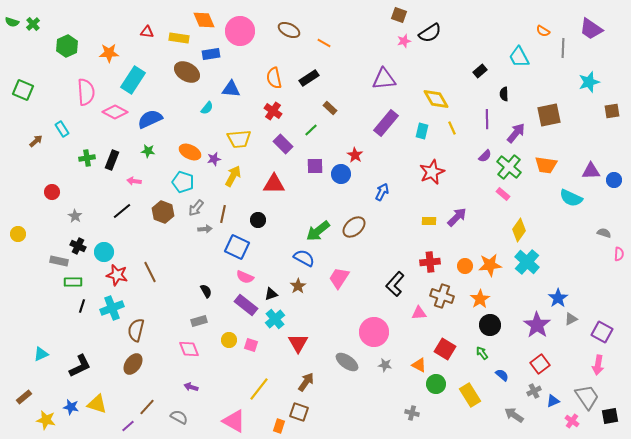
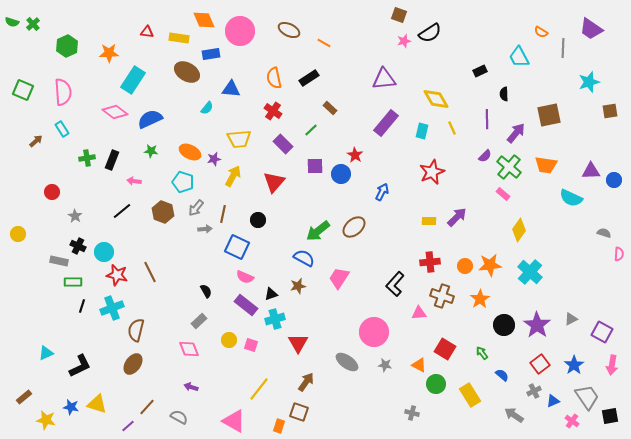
orange semicircle at (543, 31): moved 2 px left, 1 px down
black rectangle at (480, 71): rotated 16 degrees clockwise
pink semicircle at (86, 92): moved 23 px left
brown square at (612, 111): moved 2 px left
pink diamond at (115, 112): rotated 10 degrees clockwise
green star at (148, 151): moved 3 px right
red triangle at (274, 184): moved 2 px up; rotated 50 degrees counterclockwise
cyan cross at (527, 262): moved 3 px right, 10 px down
brown star at (298, 286): rotated 21 degrees clockwise
blue star at (558, 298): moved 16 px right, 67 px down
cyan cross at (275, 319): rotated 24 degrees clockwise
gray rectangle at (199, 321): rotated 28 degrees counterclockwise
black circle at (490, 325): moved 14 px right
cyan triangle at (41, 354): moved 5 px right, 1 px up
pink arrow at (598, 365): moved 14 px right
